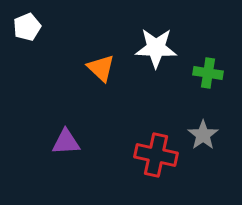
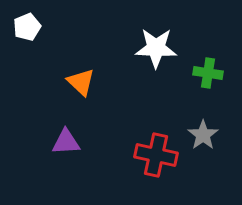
orange triangle: moved 20 px left, 14 px down
